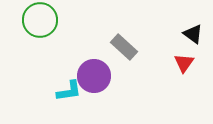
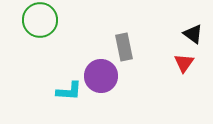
gray rectangle: rotated 36 degrees clockwise
purple circle: moved 7 px right
cyan L-shape: rotated 12 degrees clockwise
